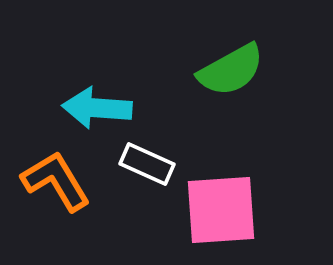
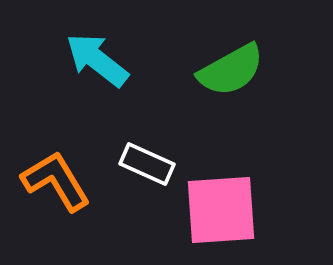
cyan arrow: moved 48 px up; rotated 34 degrees clockwise
